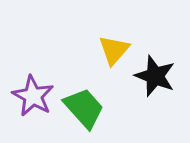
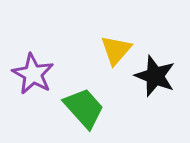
yellow triangle: moved 2 px right
purple star: moved 22 px up
